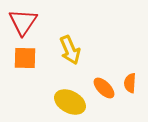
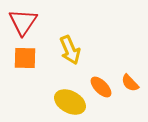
orange semicircle: rotated 48 degrees counterclockwise
orange ellipse: moved 3 px left, 1 px up
